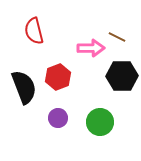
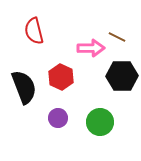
red hexagon: moved 3 px right; rotated 15 degrees counterclockwise
